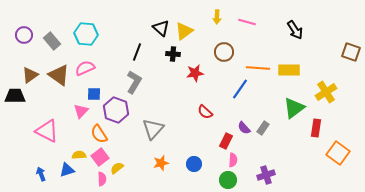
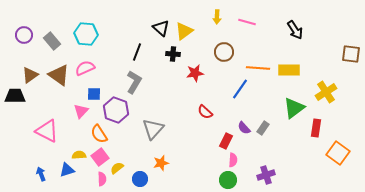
brown square at (351, 52): moved 2 px down; rotated 12 degrees counterclockwise
blue circle at (194, 164): moved 54 px left, 15 px down
